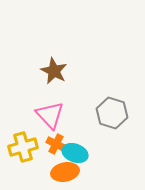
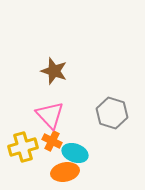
brown star: rotated 8 degrees counterclockwise
orange cross: moved 4 px left, 3 px up
